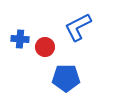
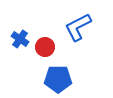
blue cross: rotated 30 degrees clockwise
blue pentagon: moved 8 px left, 1 px down
